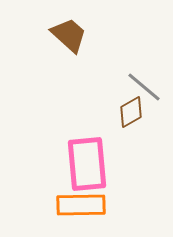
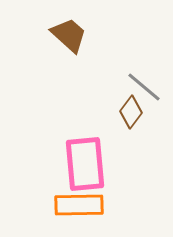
brown diamond: rotated 24 degrees counterclockwise
pink rectangle: moved 2 px left
orange rectangle: moved 2 px left
